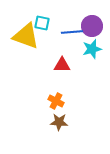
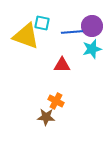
brown star: moved 13 px left, 5 px up
